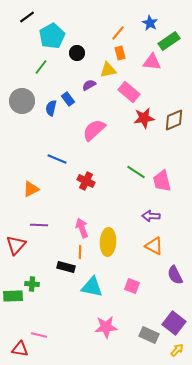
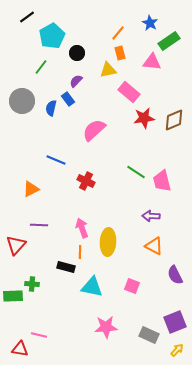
purple semicircle at (89, 85): moved 13 px left, 4 px up; rotated 16 degrees counterclockwise
blue line at (57, 159): moved 1 px left, 1 px down
purple square at (174, 323): moved 1 px right, 1 px up; rotated 30 degrees clockwise
